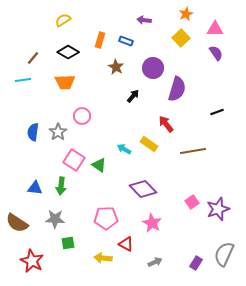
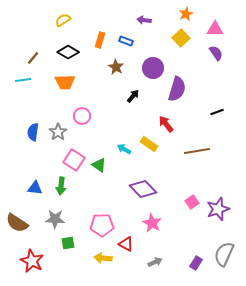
brown line at (193, 151): moved 4 px right
pink pentagon at (106, 218): moved 4 px left, 7 px down
